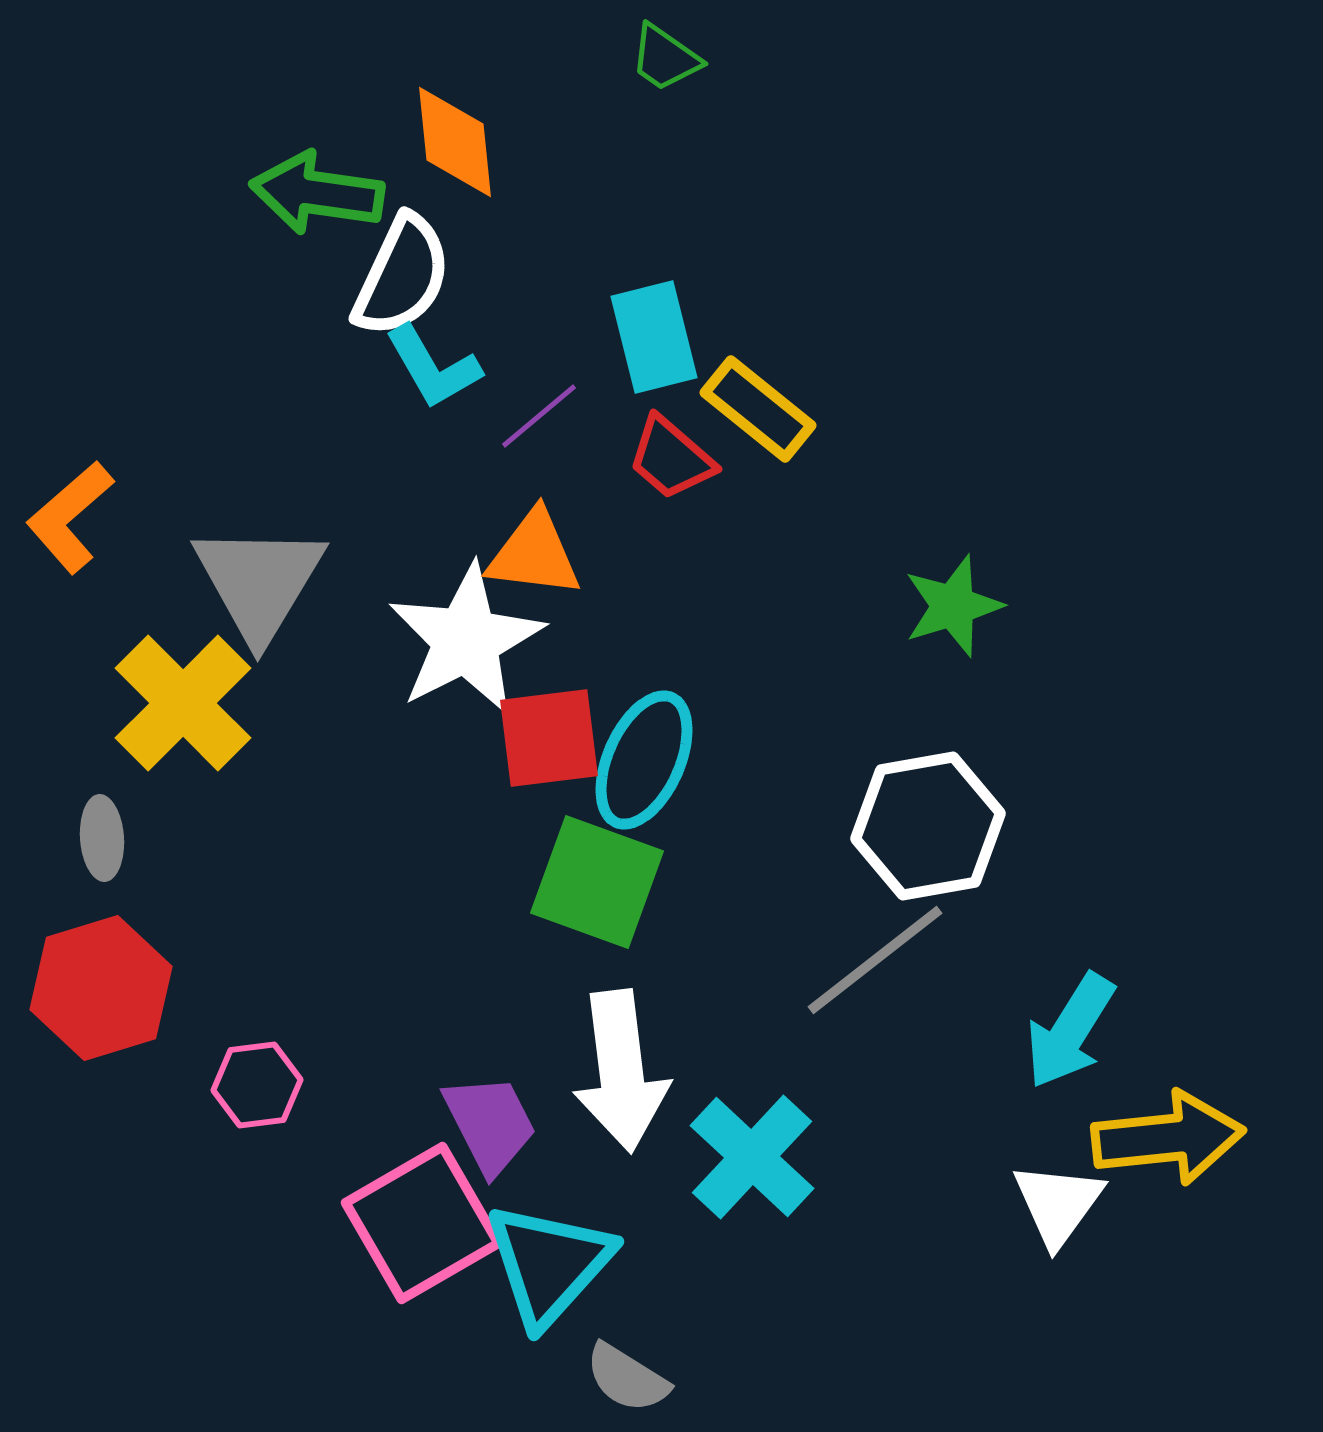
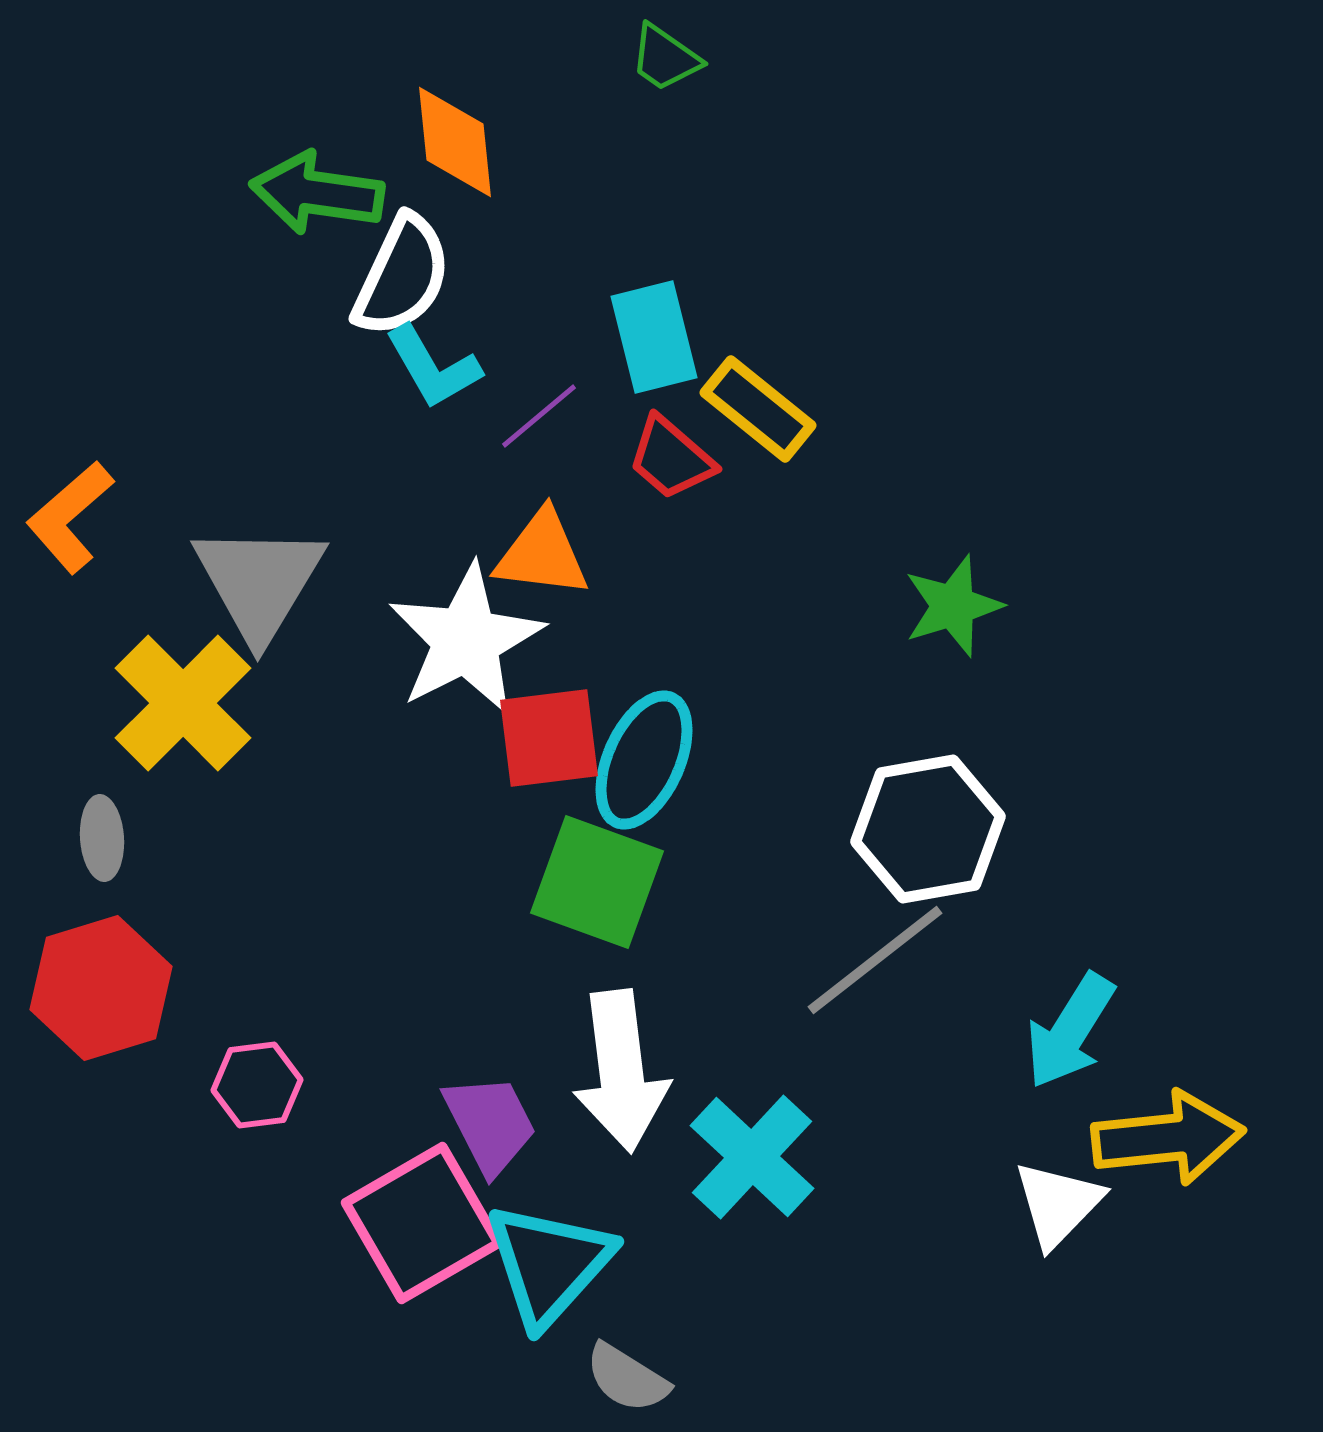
orange triangle: moved 8 px right
white hexagon: moved 3 px down
white triangle: rotated 8 degrees clockwise
